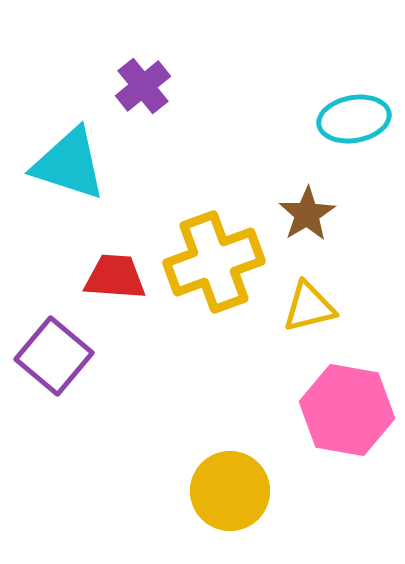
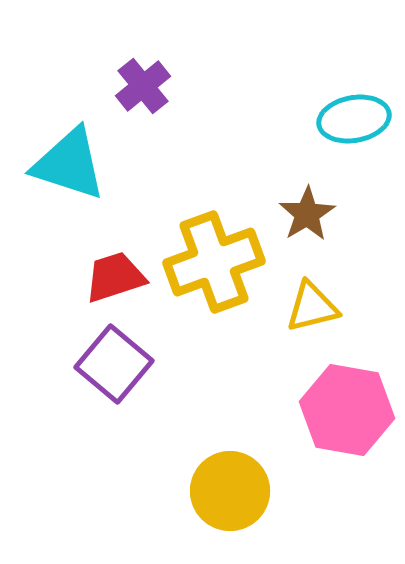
red trapezoid: rotated 22 degrees counterclockwise
yellow triangle: moved 3 px right
purple square: moved 60 px right, 8 px down
